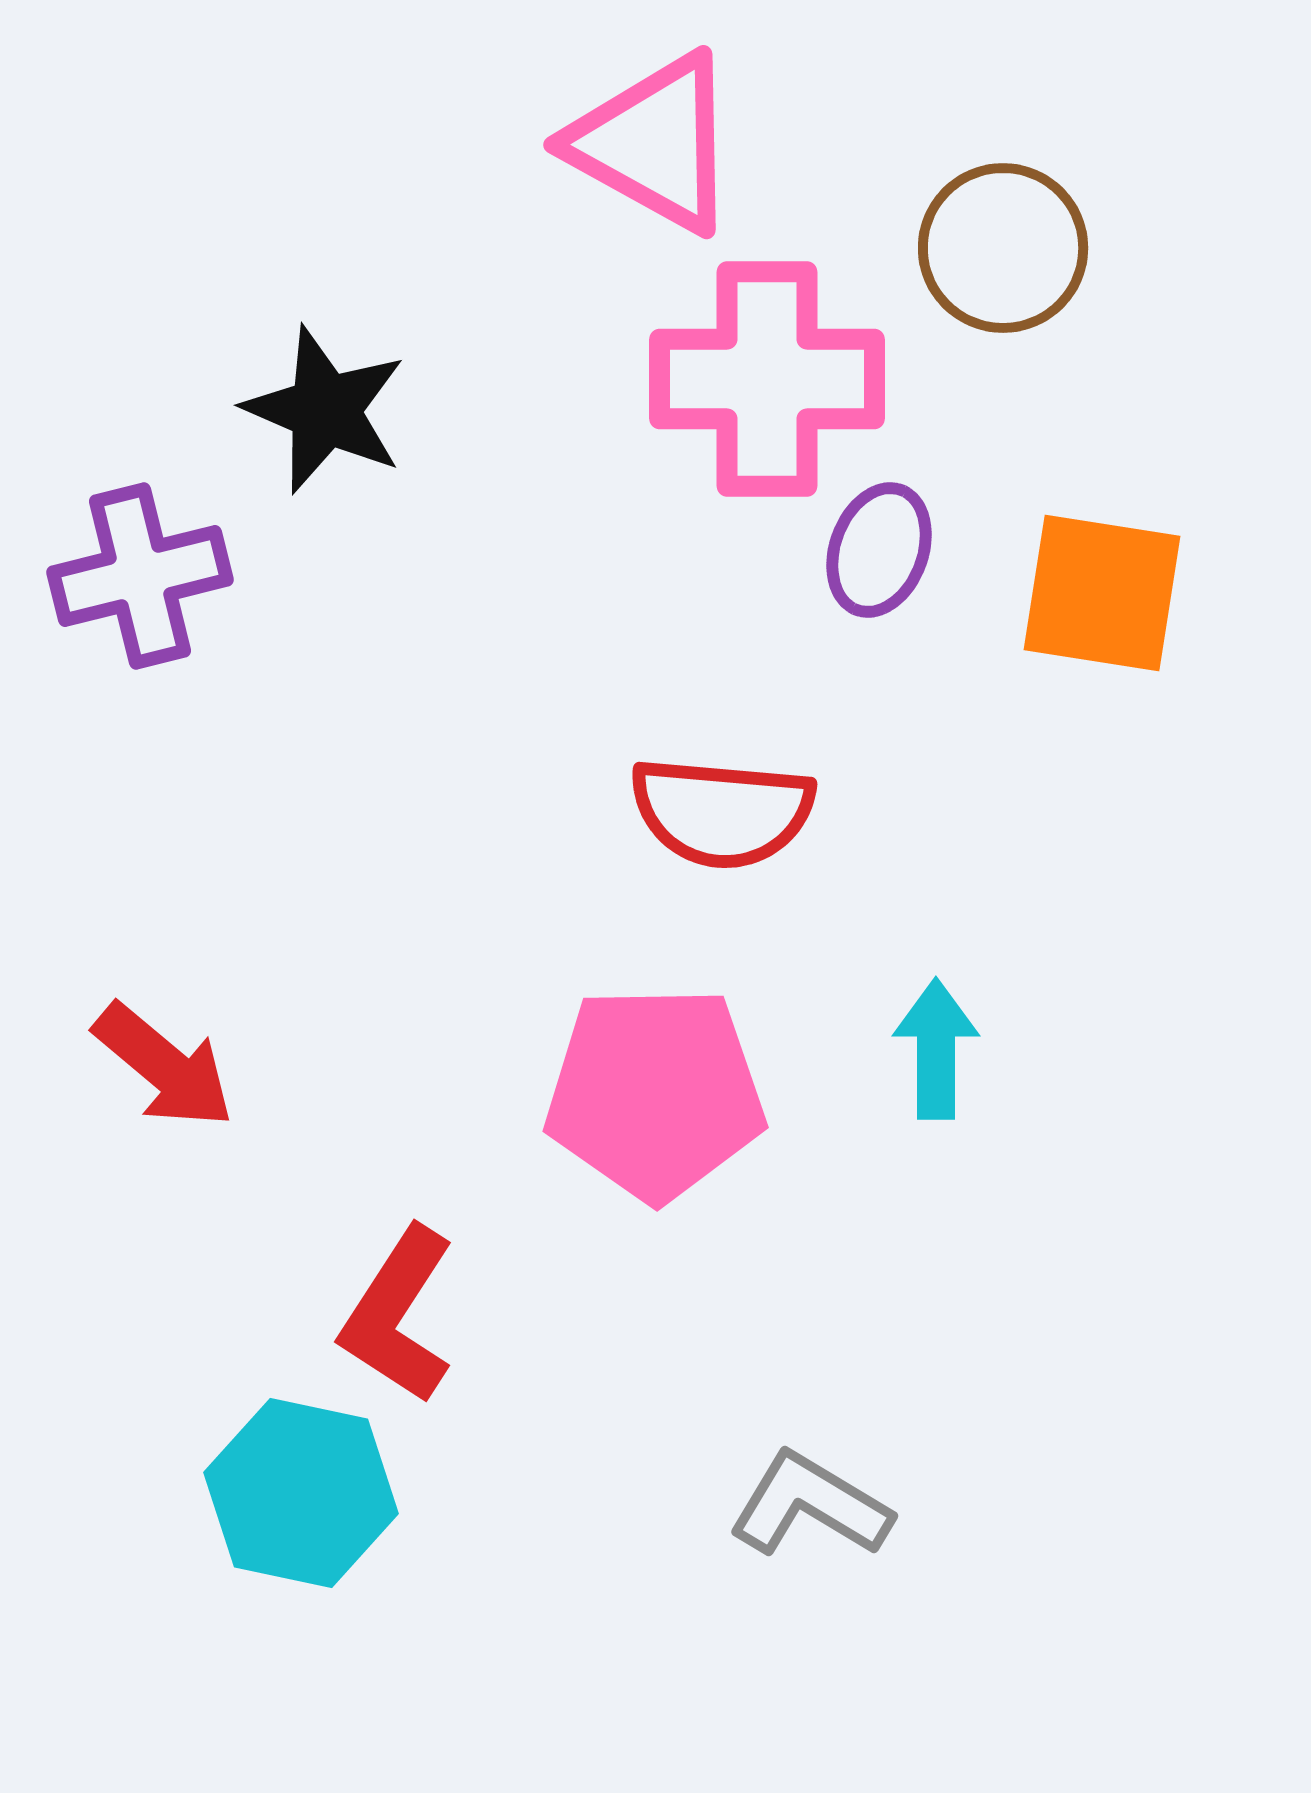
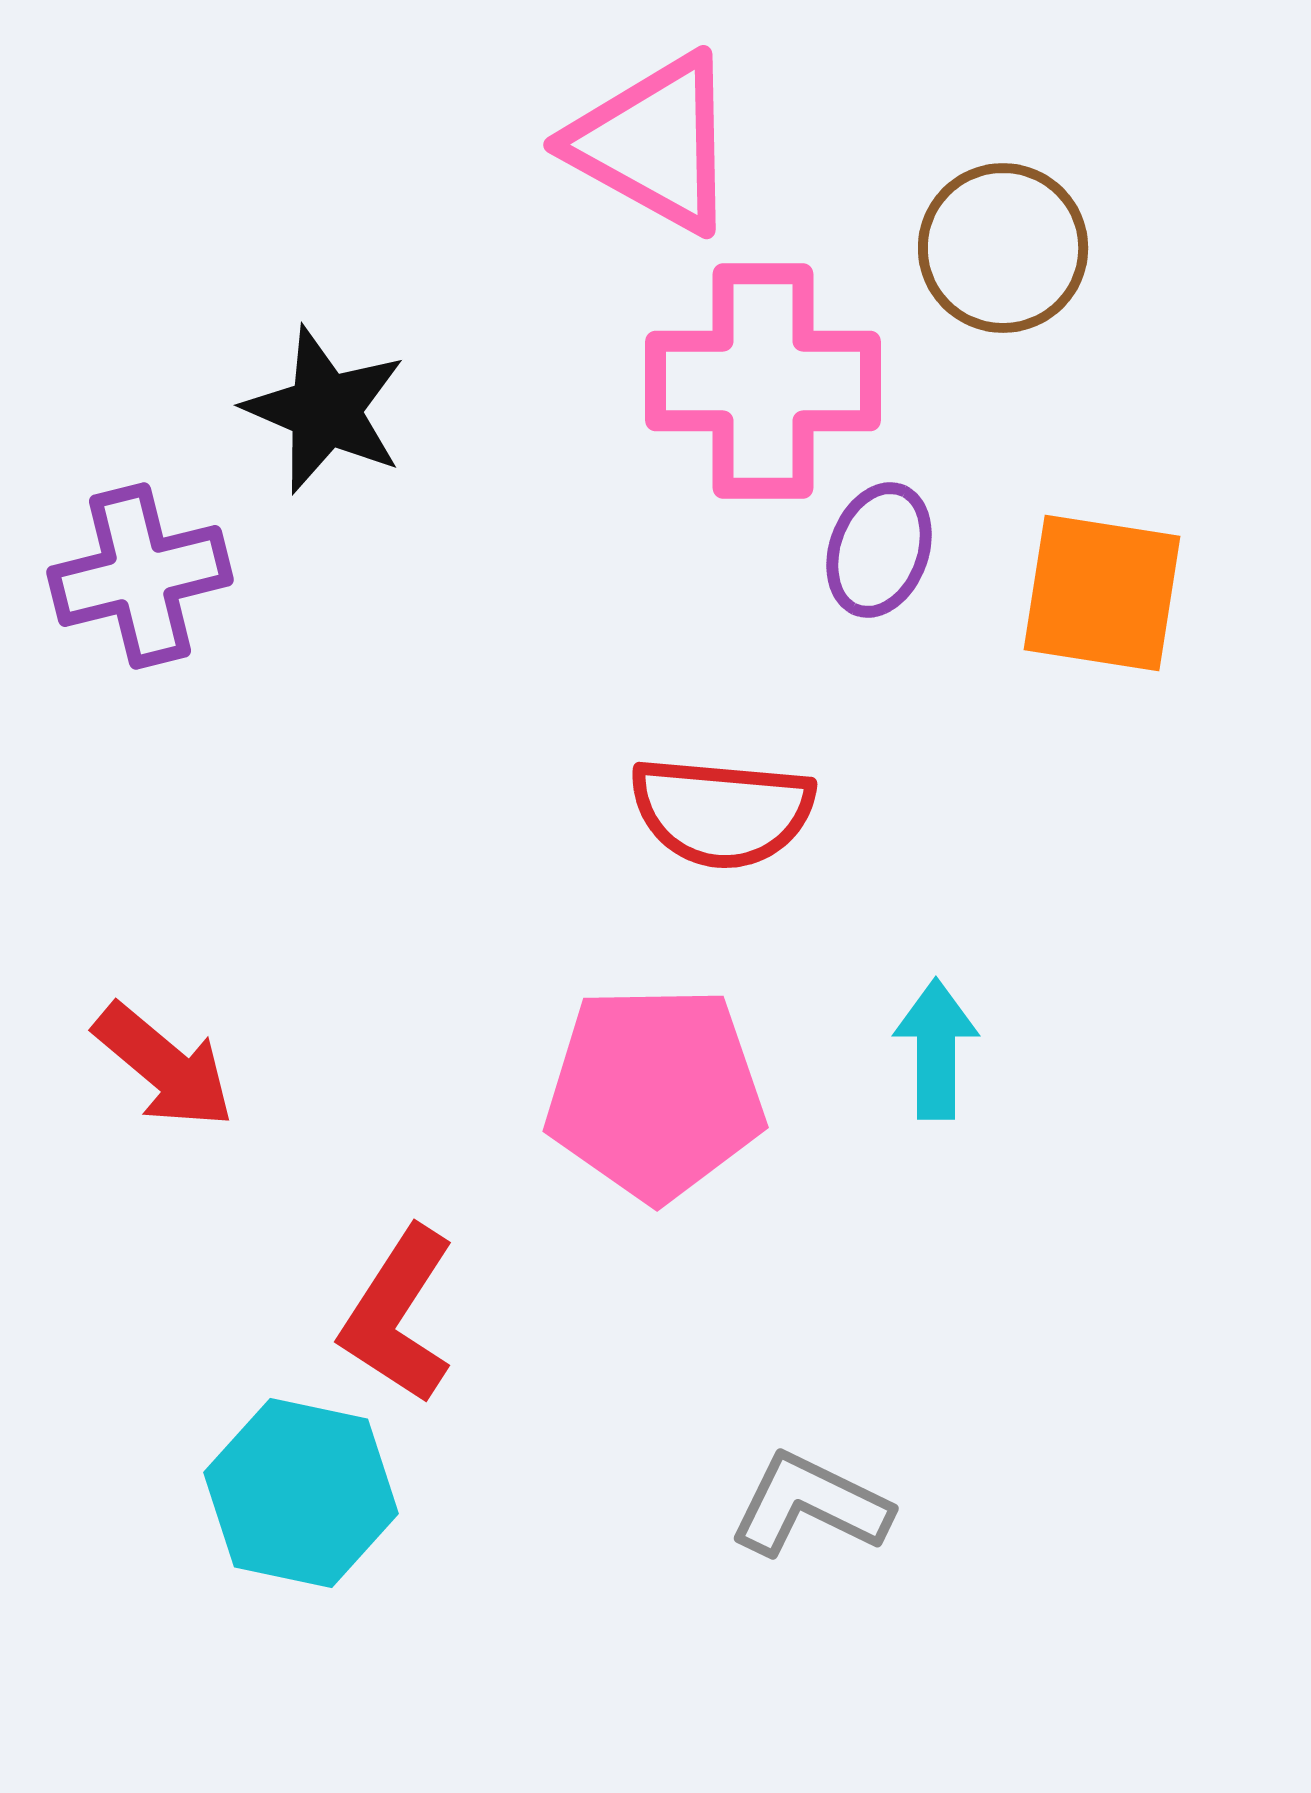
pink cross: moved 4 px left, 2 px down
gray L-shape: rotated 5 degrees counterclockwise
